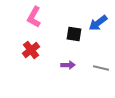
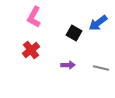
black square: moved 1 px up; rotated 21 degrees clockwise
